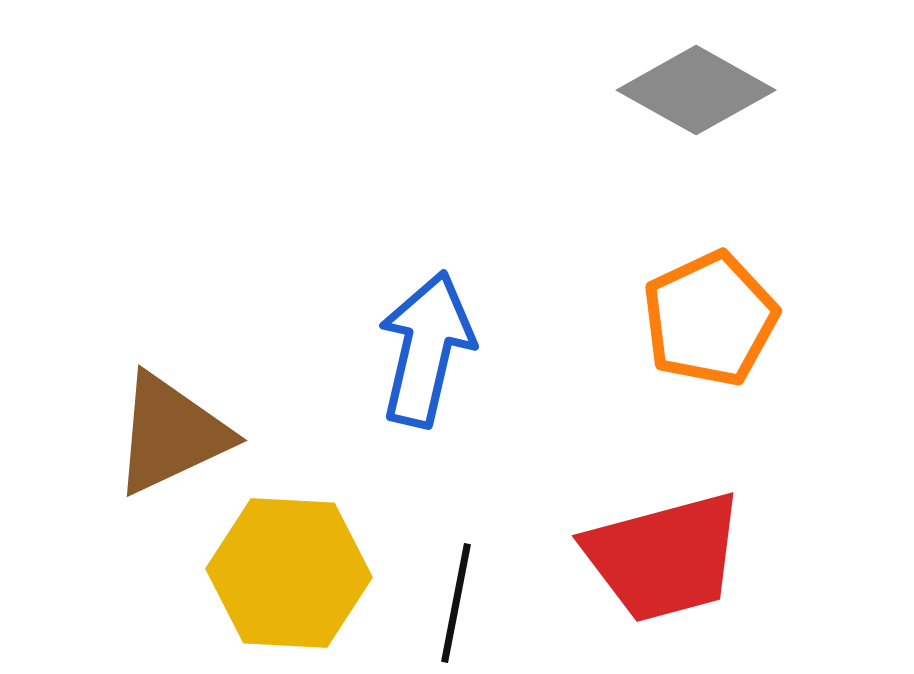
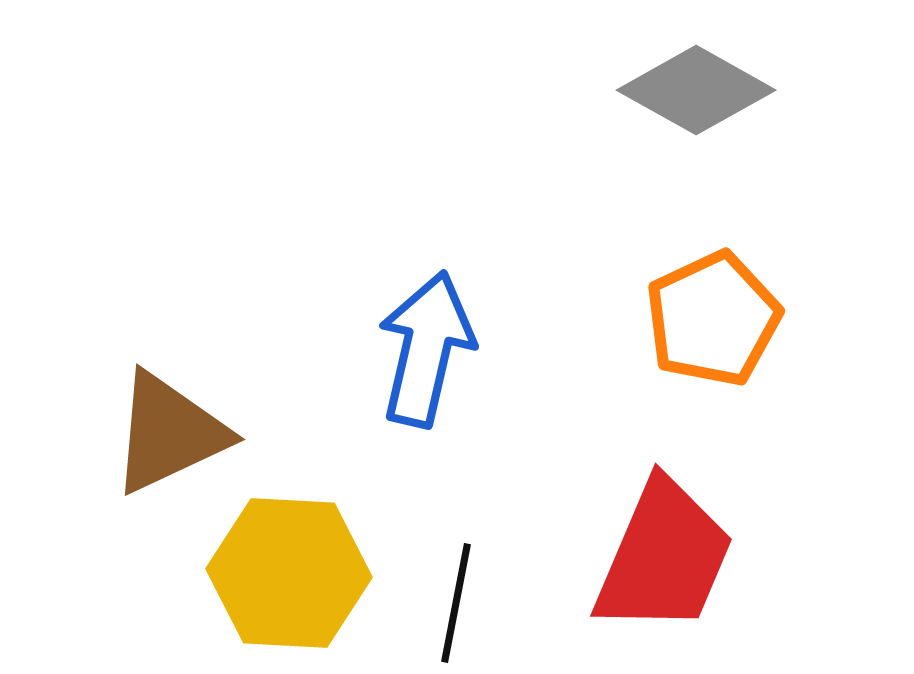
orange pentagon: moved 3 px right
brown triangle: moved 2 px left, 1 px up
red trapezoid: rotated 52 degrees counterclockwise
